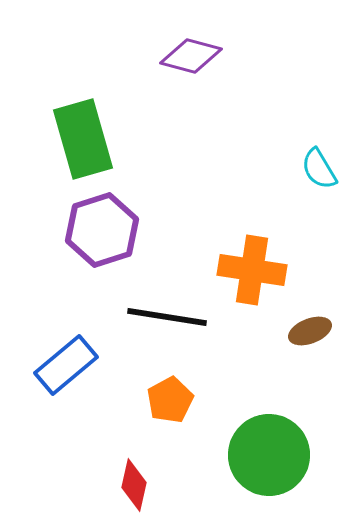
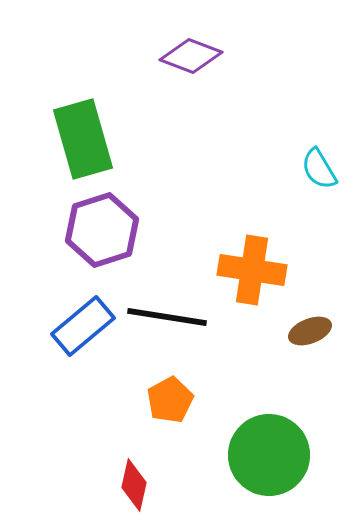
purple diamond: rotated 6 degrees clockwise
blue rectangle: moved 17 px right, 39 px up
